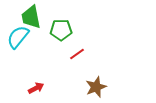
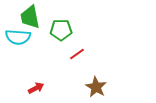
green trapezoid: moved 1 px left
cyan semicircle: rotated 125 degrees counterclockwise
brown star: rotated 20 degrees counterclockwise
